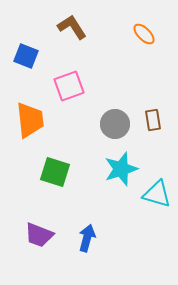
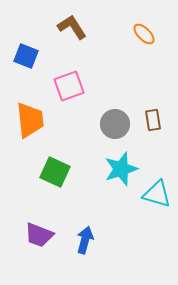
green square: rotated 8 degrees clockwise
blue arrow: moved 2 px left, 2 px down
